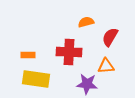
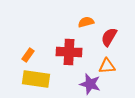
red semicircle: moved 1 px left
orange rectangle: rotated 56 degrees counterclockwise
orange triangle: moved 1 px right
purple star: moved 3 px right; rotated 10 degrees clockwise
